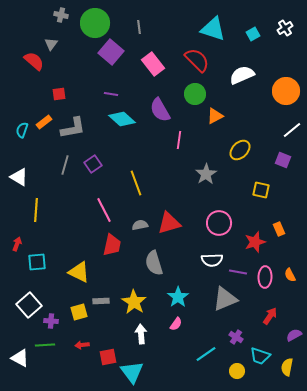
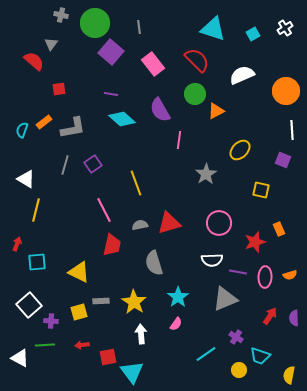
red square at (59, 94): moved 5 px up
orange triangle at (215, 116): moved 1 px right, 5 px up
white line at (292, 130): rotated 54 degrees counterclockwise
white triangle at (19, 177): moved 7 px right, 2 px down
yellow line at (36, 210): rotated 10 degrees clockwise
orange semicircle at (290, 275): rotated 80 degrees counterclockwise
purple semicircle at (294, 335): moved 17 px up; rotated 63 degrees counterclockwise
yellow semicircle at (287, 367): moved 2 px right, 8 px down
yellow circle at (237, 371): moved 2 px right, 1 px up
